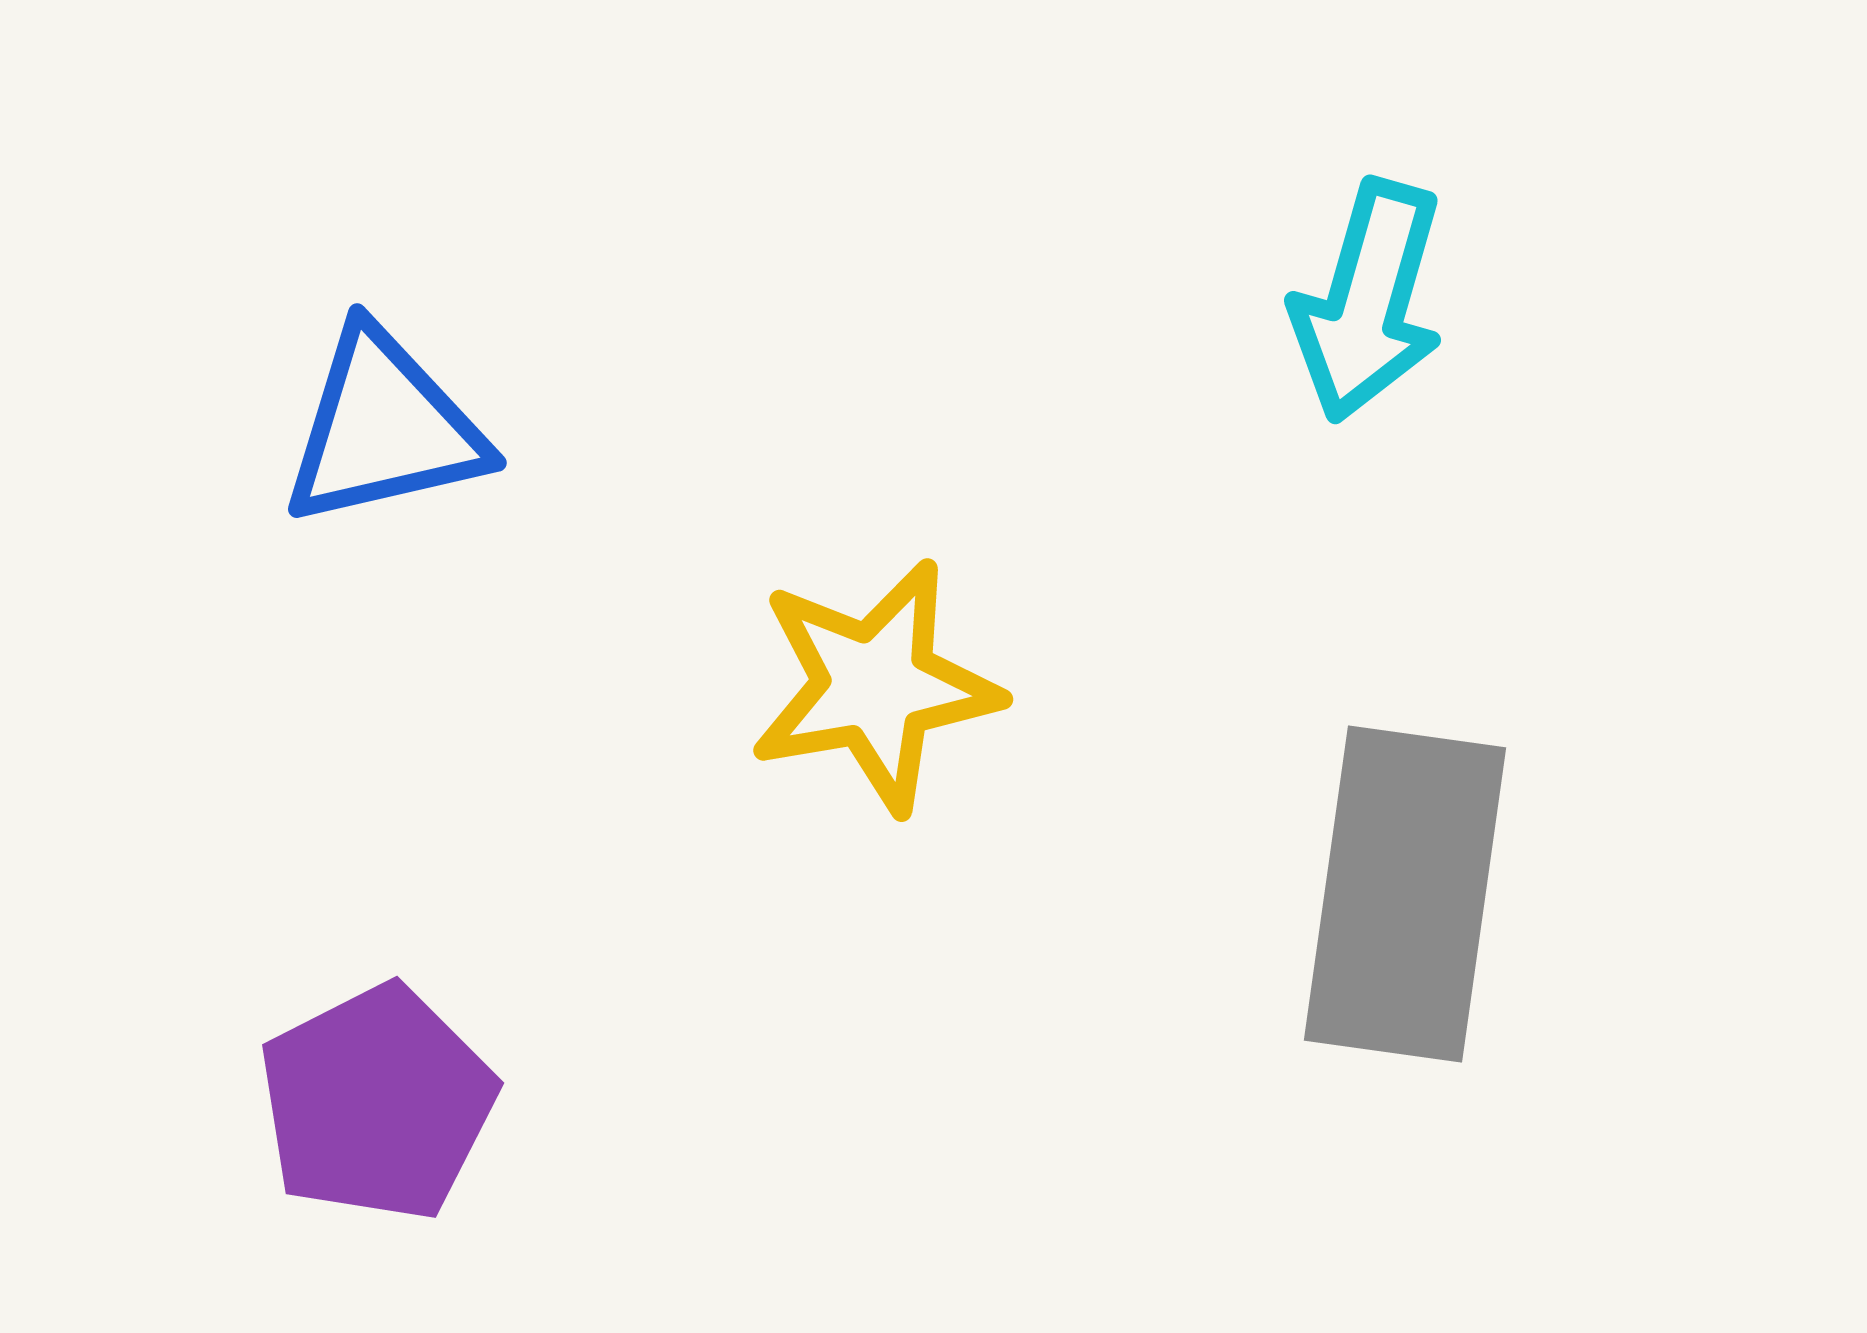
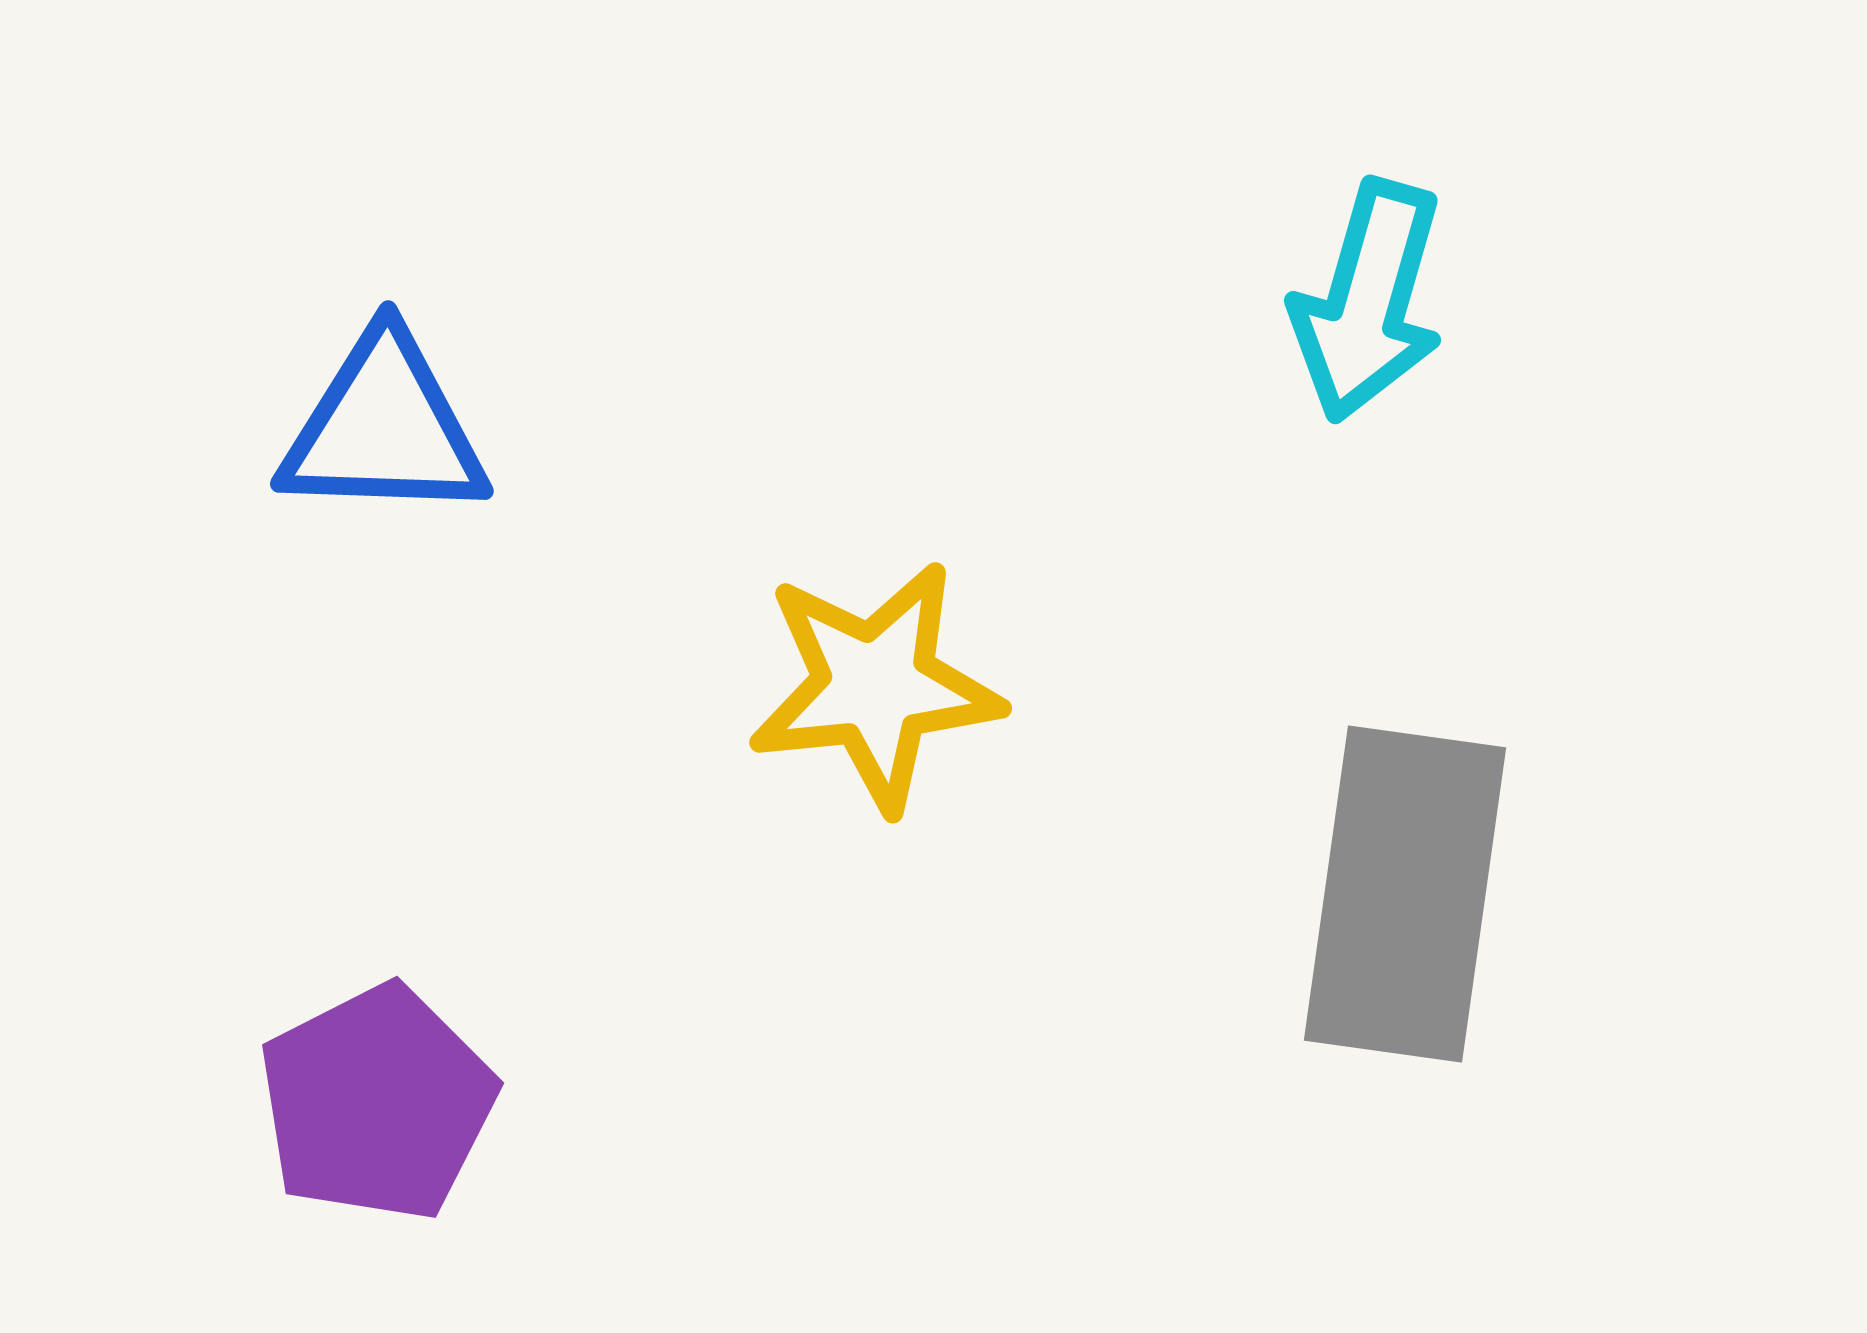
blue triangle: rotated 15 degrees clockwise
yellow star: rotated 4 degrees clockwise
